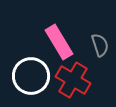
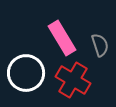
pink rectangle: moved 3 px right, 4 px up
white circle: moved 5 px left, 3 px up
